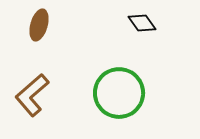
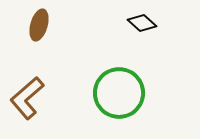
black diamond: rotated 12 degrees counterclockwise
brown L-shape: moved 5 px left, 3 px down
